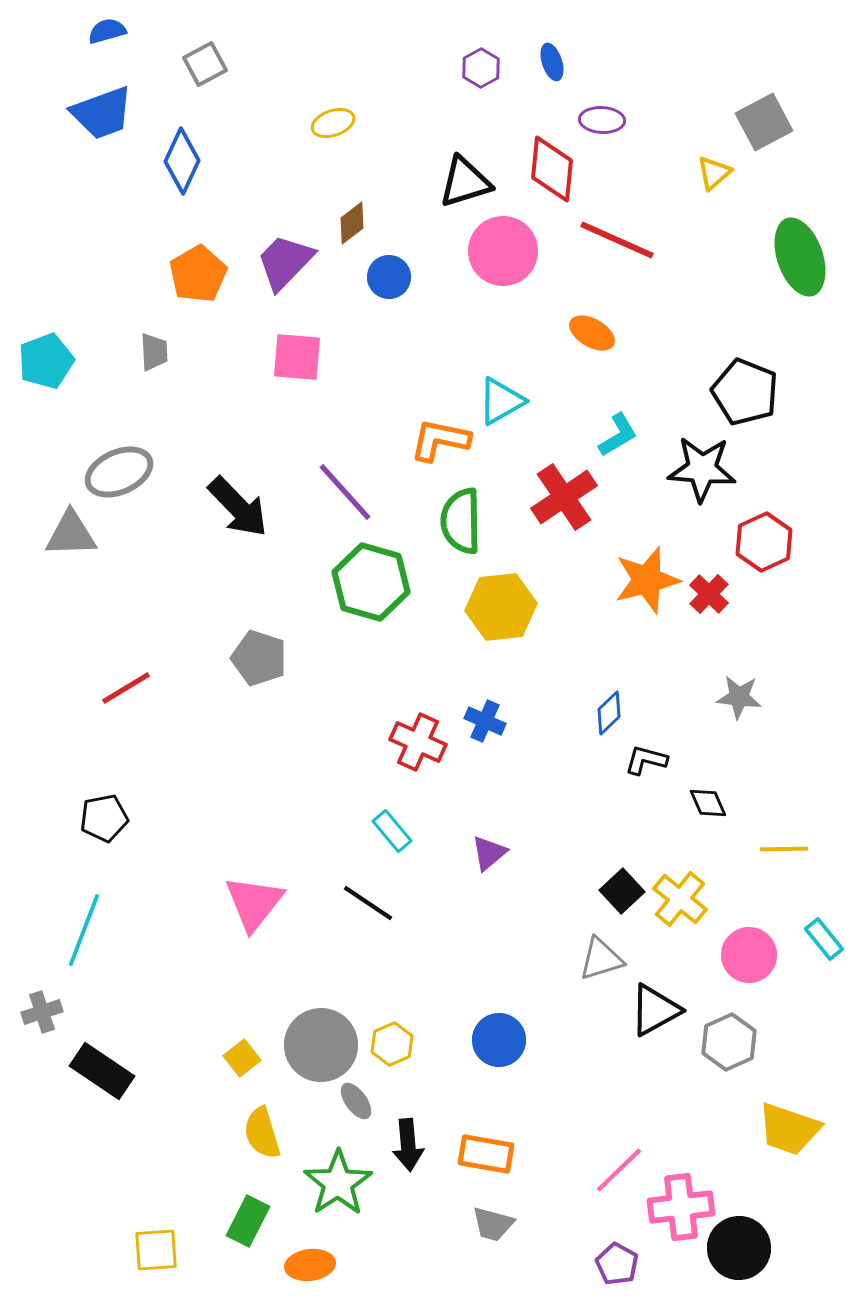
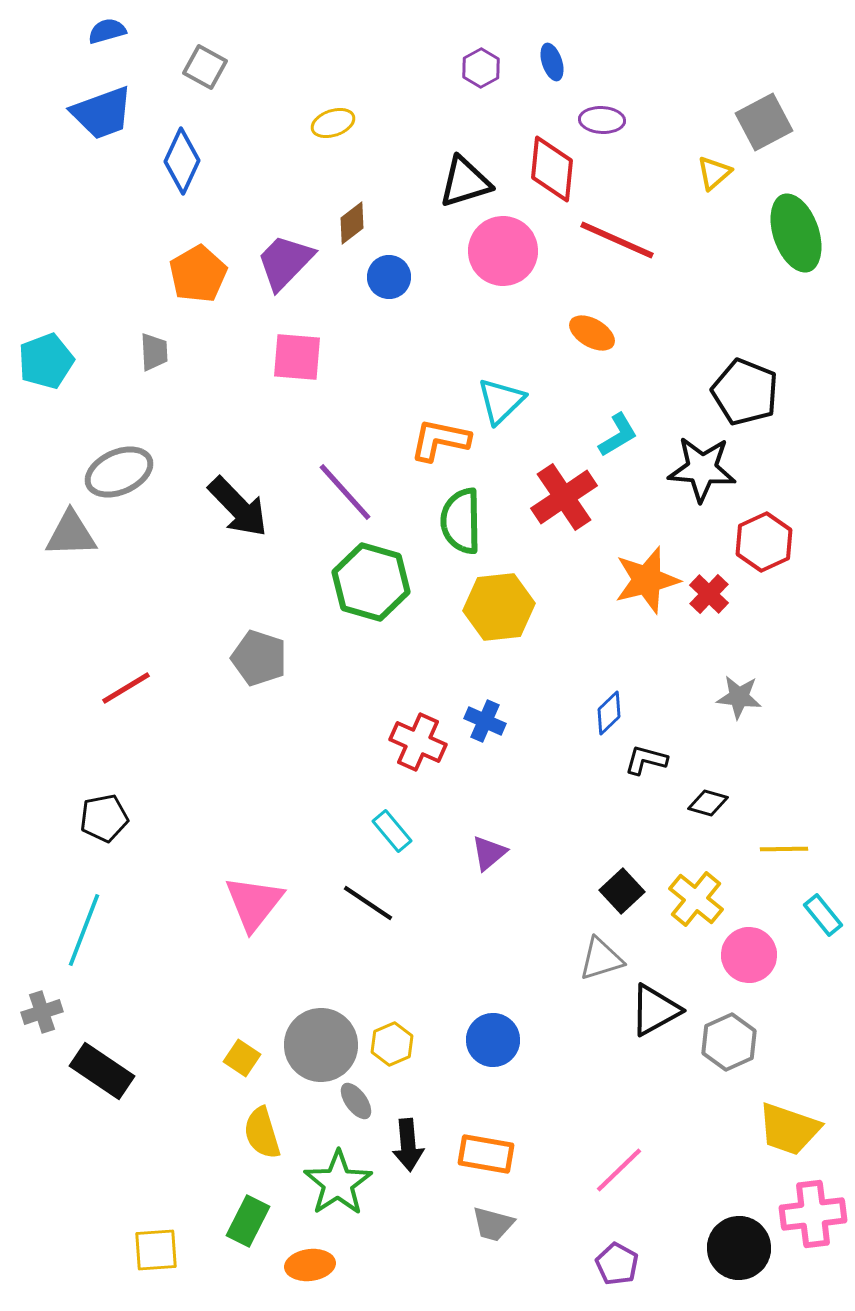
gray square at (205, 64): moved 3 px down; rotated 33 degrees counterclockwise
green ellipse at (800, 257): moved 4 px left, 24 px up
cyan triangle at (501, 401): rotated 14 degrees counterclockwise
yellow hexagon at (501, 607): moved 2 px left
black diamond at (708, 803): rotated 51 degrees counterclockwise
yellow cross at (680, 899): moved 16 px right
cyan rectangle at (824, 939): moved 1 px left, 24 px up
blue circle at (499, 1040): moved 6 px left
yellow square at (242, 1058): rotated 18 degrees counterclockwise
pink cross at (681, 1207): moved 132 px right, 7 px down
